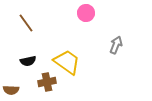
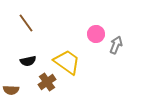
pink circle: moved 10 px right, 21 px down
brown cross: rotated 24 degrees counterclockwise
